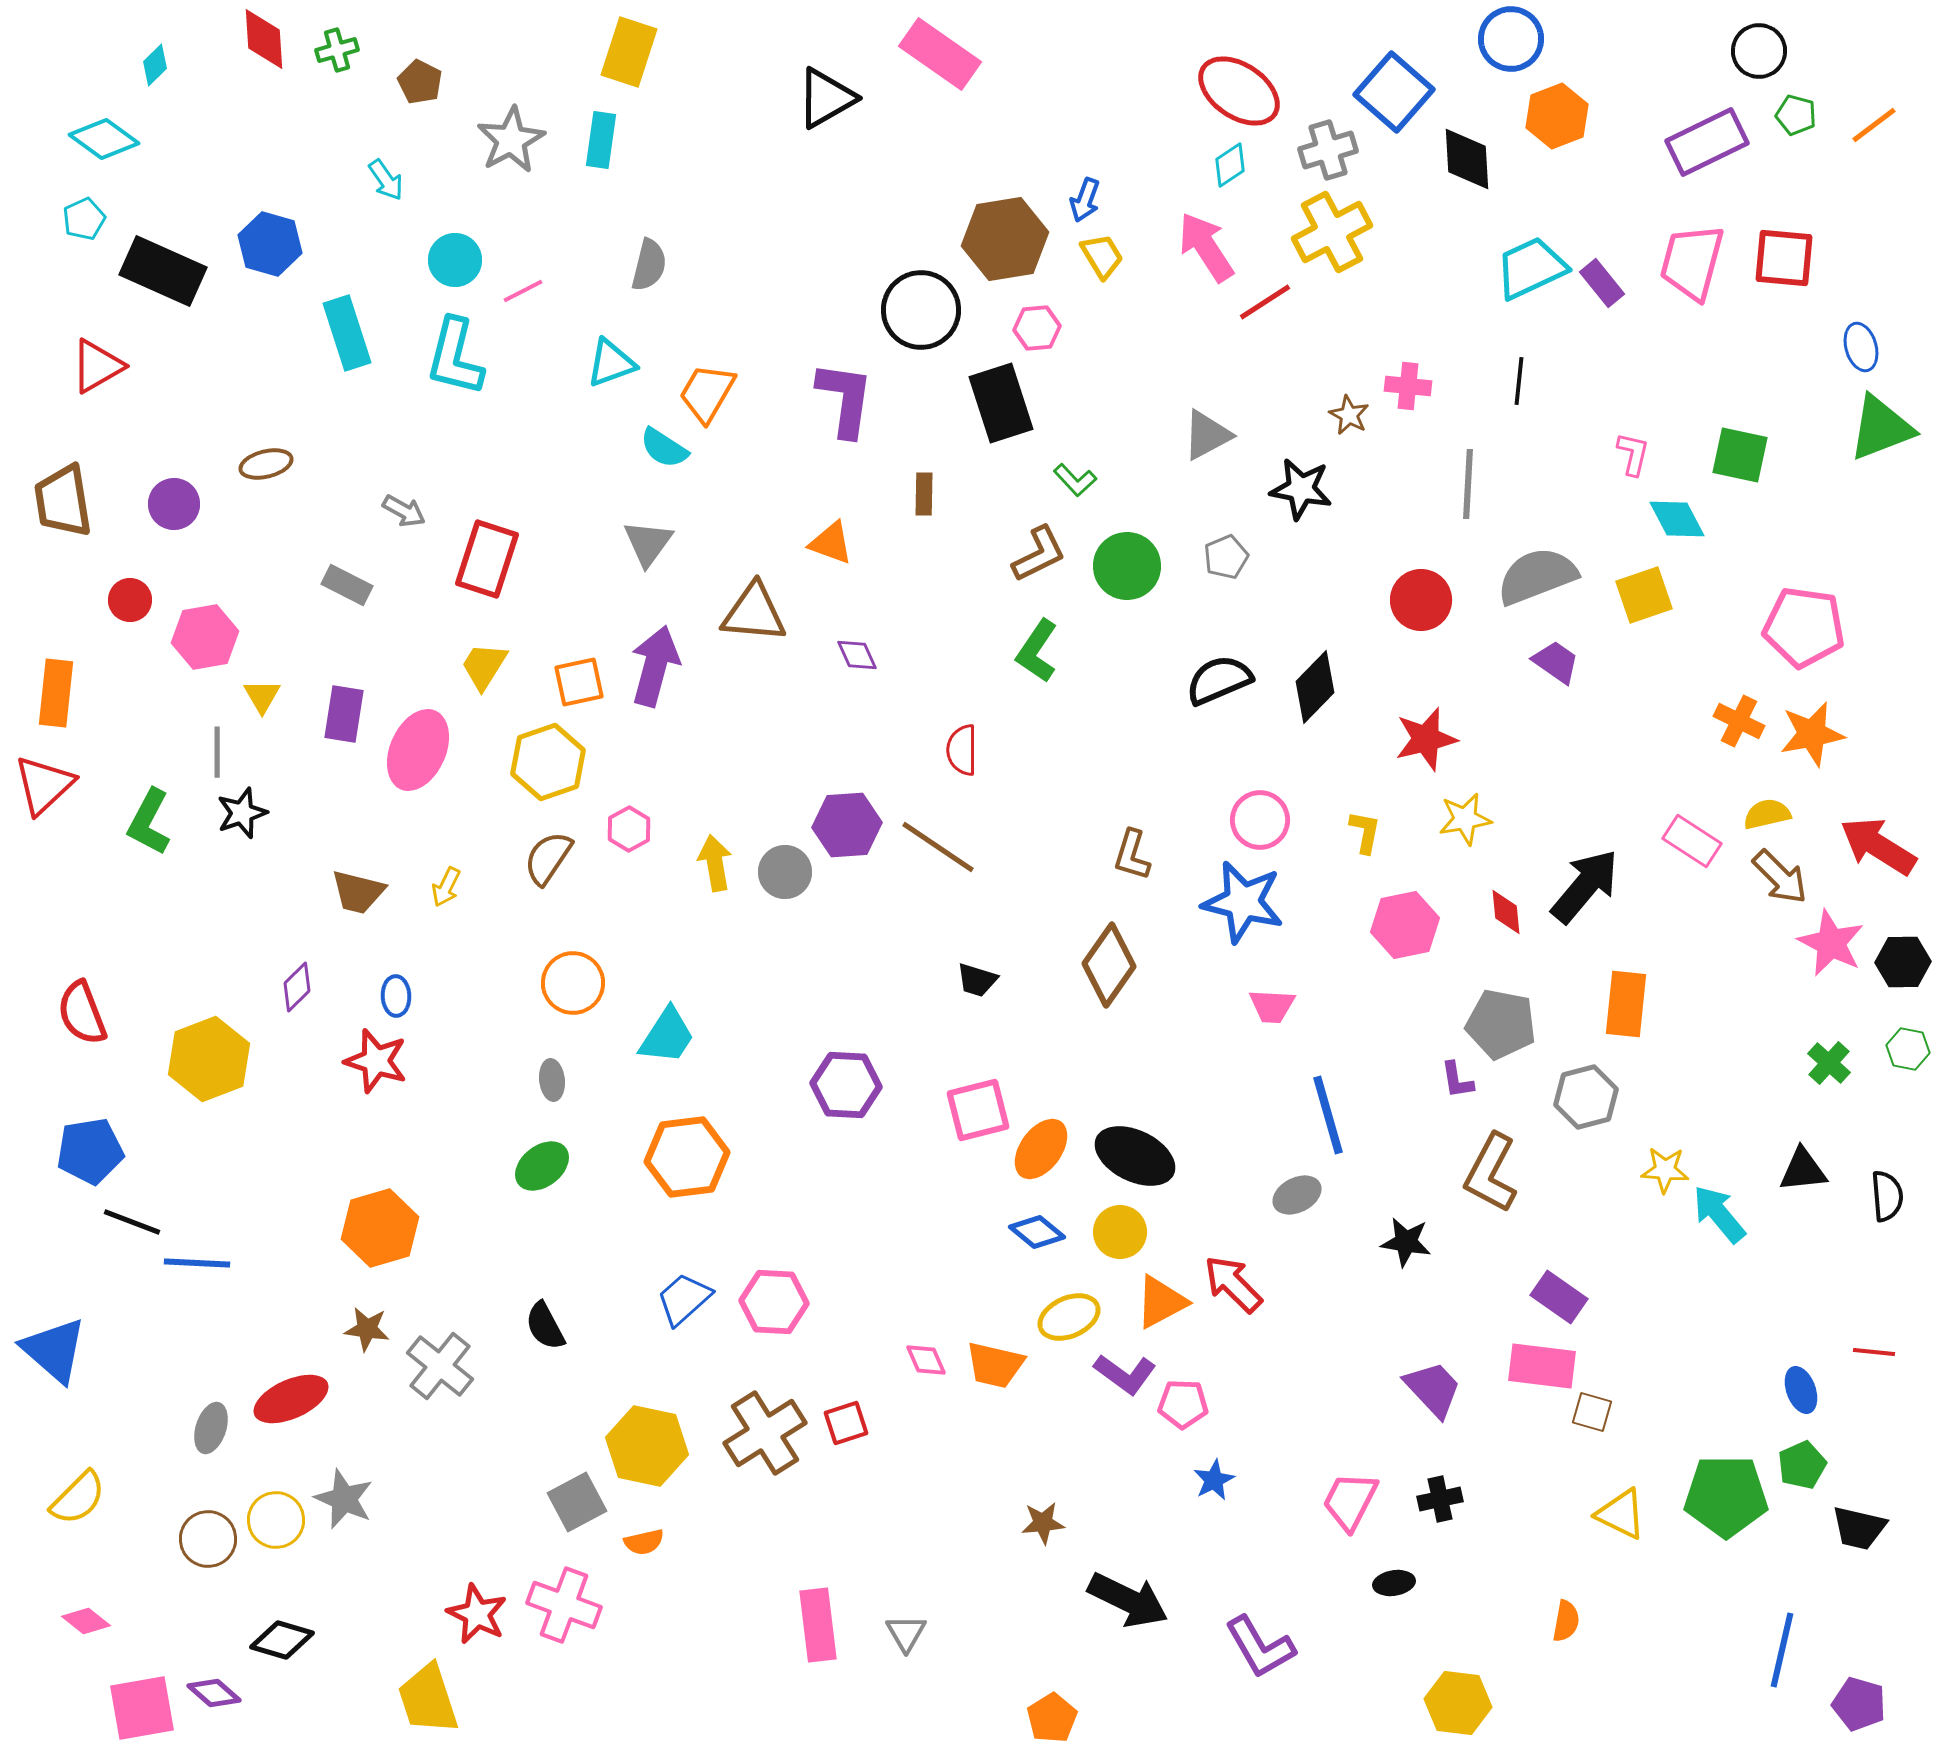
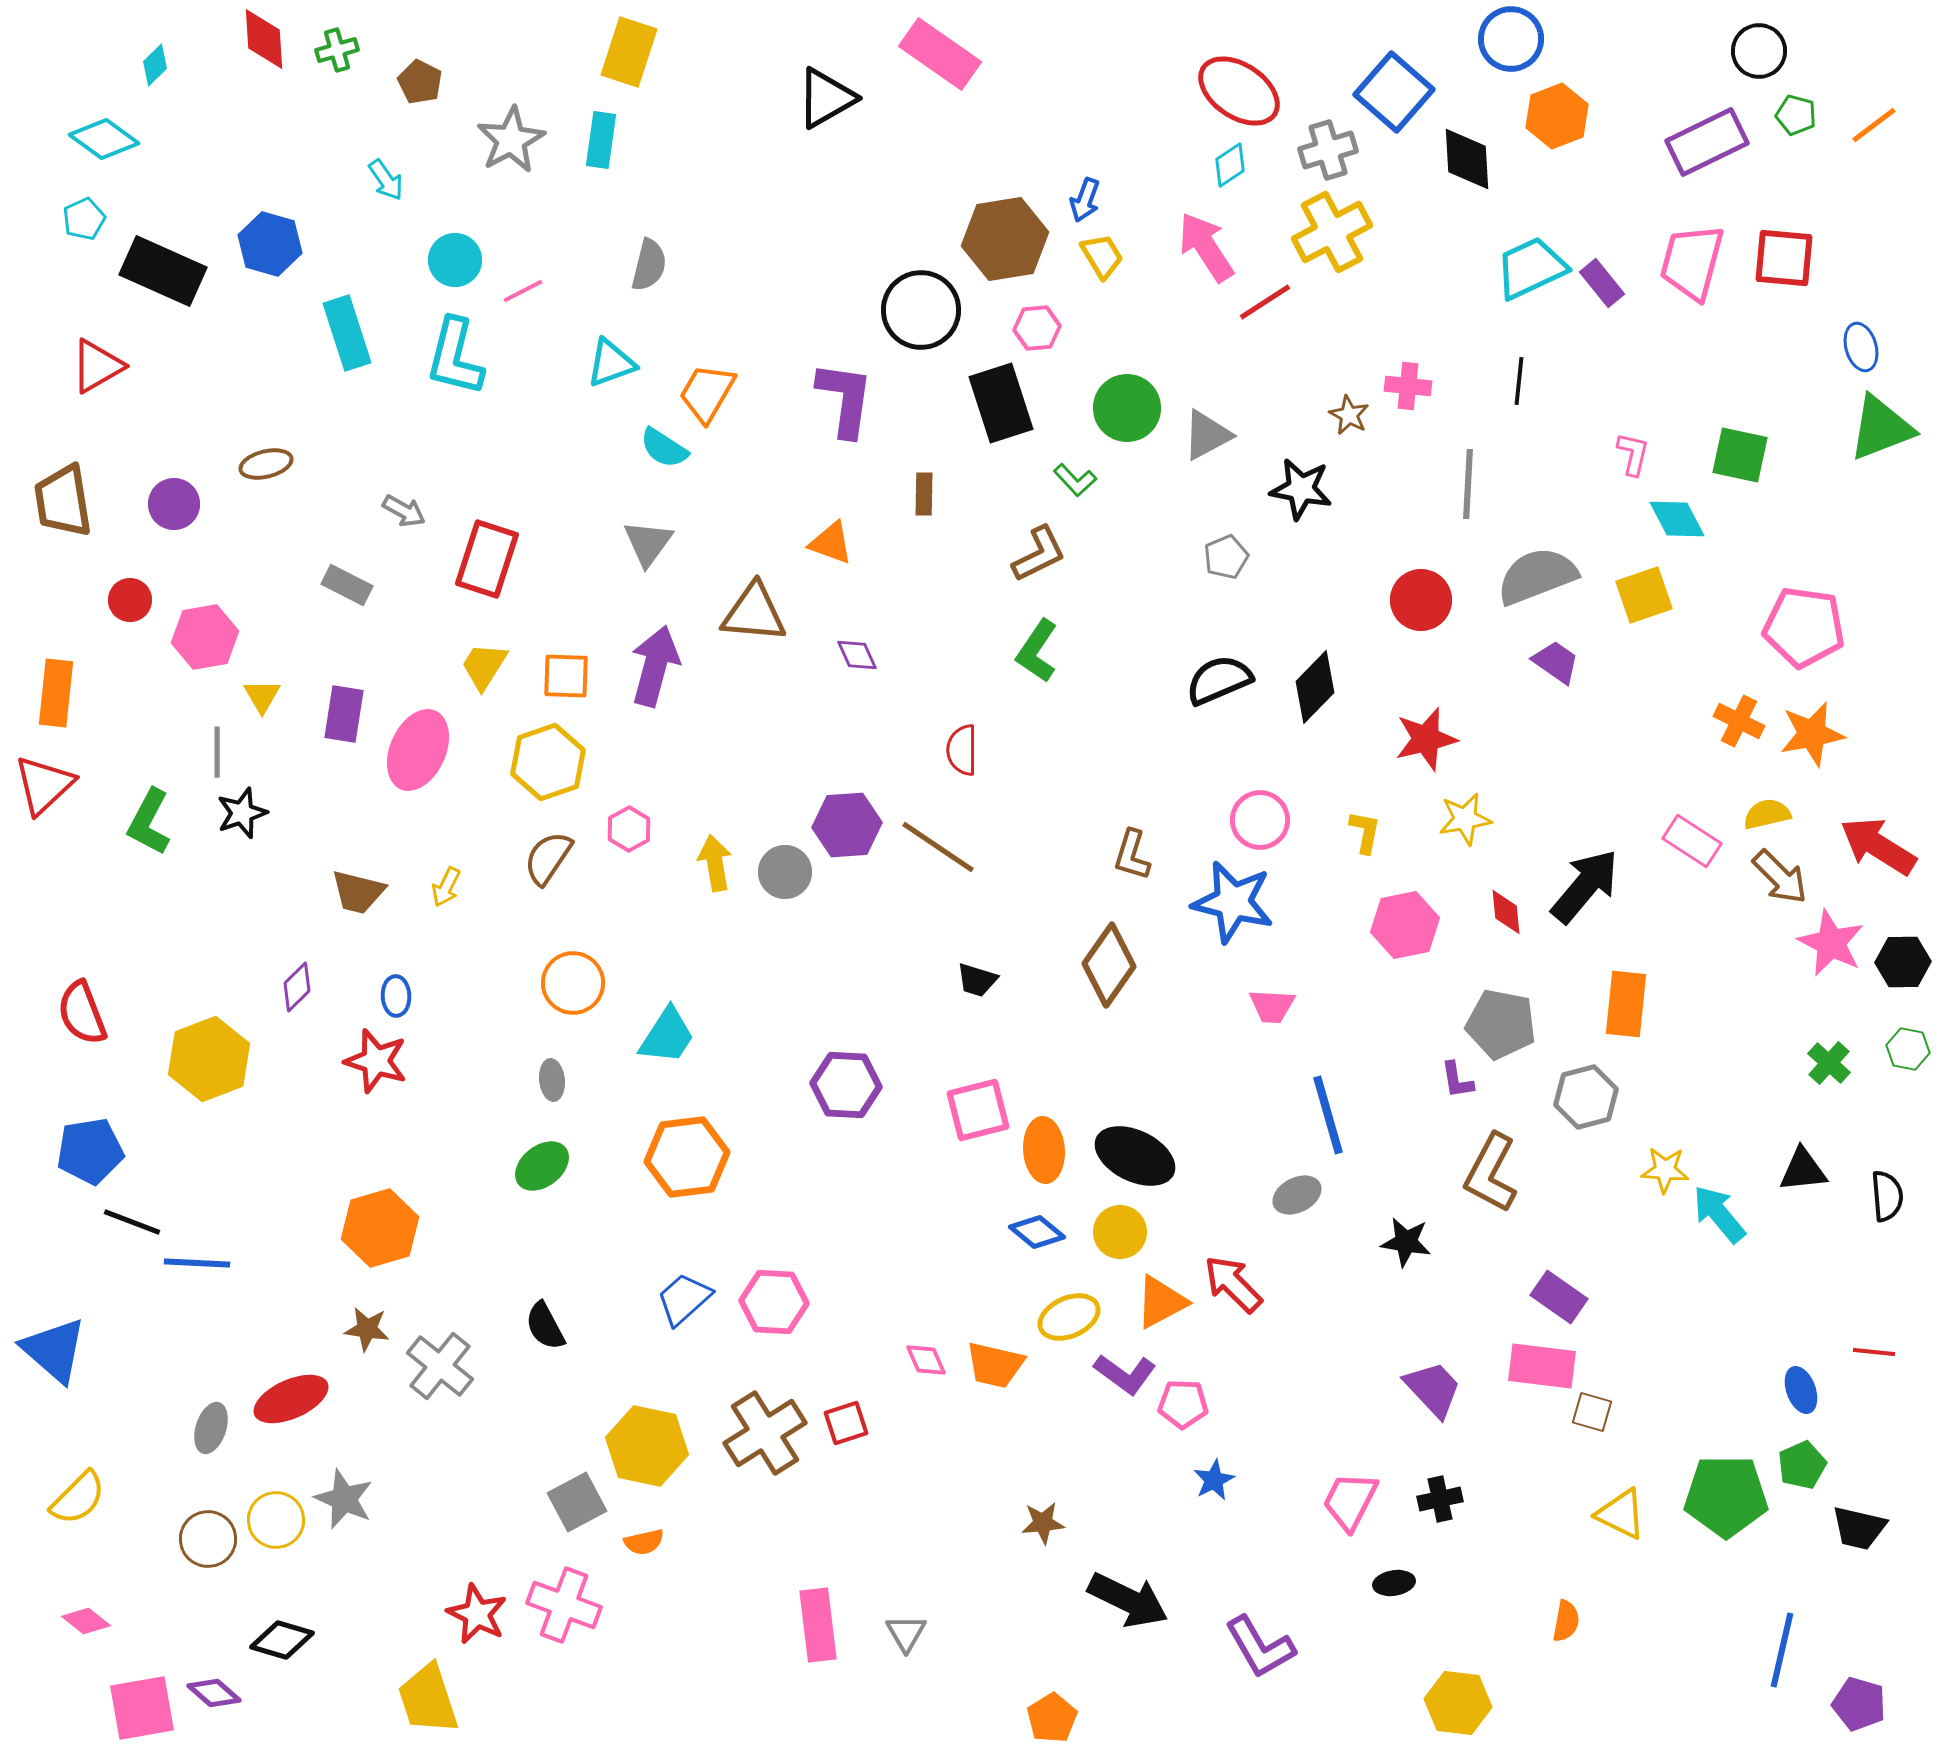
green circle at (1127, 566): moved 158 px up
orange square at (579, 682): moved 13 px left, 6 px up; rotated 14 degrees clockwise
blue star at (1243, 902): moved 10 px left
orange ellipse at (1041, 1149): moved 3 px right, 1 px down; rotated 40 degrees counterclockwise
